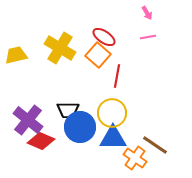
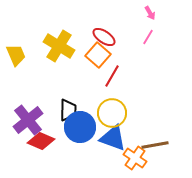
pink arrow: moved 3 px right
pink line: rotated 49 degrees counterclockwise
yellow cross: moved 1 px left, 2 px up
yellow trapezoid: rotated 80 degrees clockwise
red line: moved 5 px left; rotated 20 degrees clockwise
black trapezoid: rotated 90 degrees counterclockwise
purple cross: rotated 12 degrees clockwise
blue triangle: rotated 20 degrees clockwise
brown line: rotated 44 degrees counterclockwise
